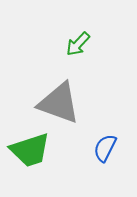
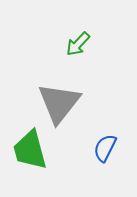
gray triangle: rotated 48 degrees clockwise
green trapezoid: rotated 93 degrees clockwise
